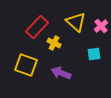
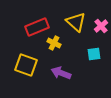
red rectangle: rotated 25 degrees clockwise
